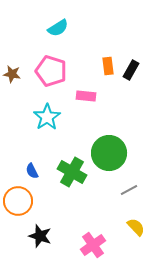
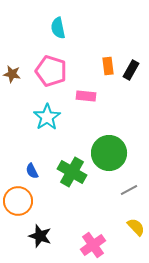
cyan semicircle: rotated 110 degrees clockwise
